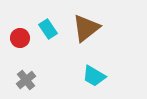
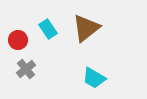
red circle: moved 2 px left, 2 px down
cyan trapezoid: moved 2 px down
gray cross: moved 11 px up
